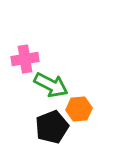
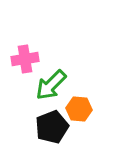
green arrow: rotated 108 degrees clockwise
orange hexagon: rotated 10 degrees clockwise
